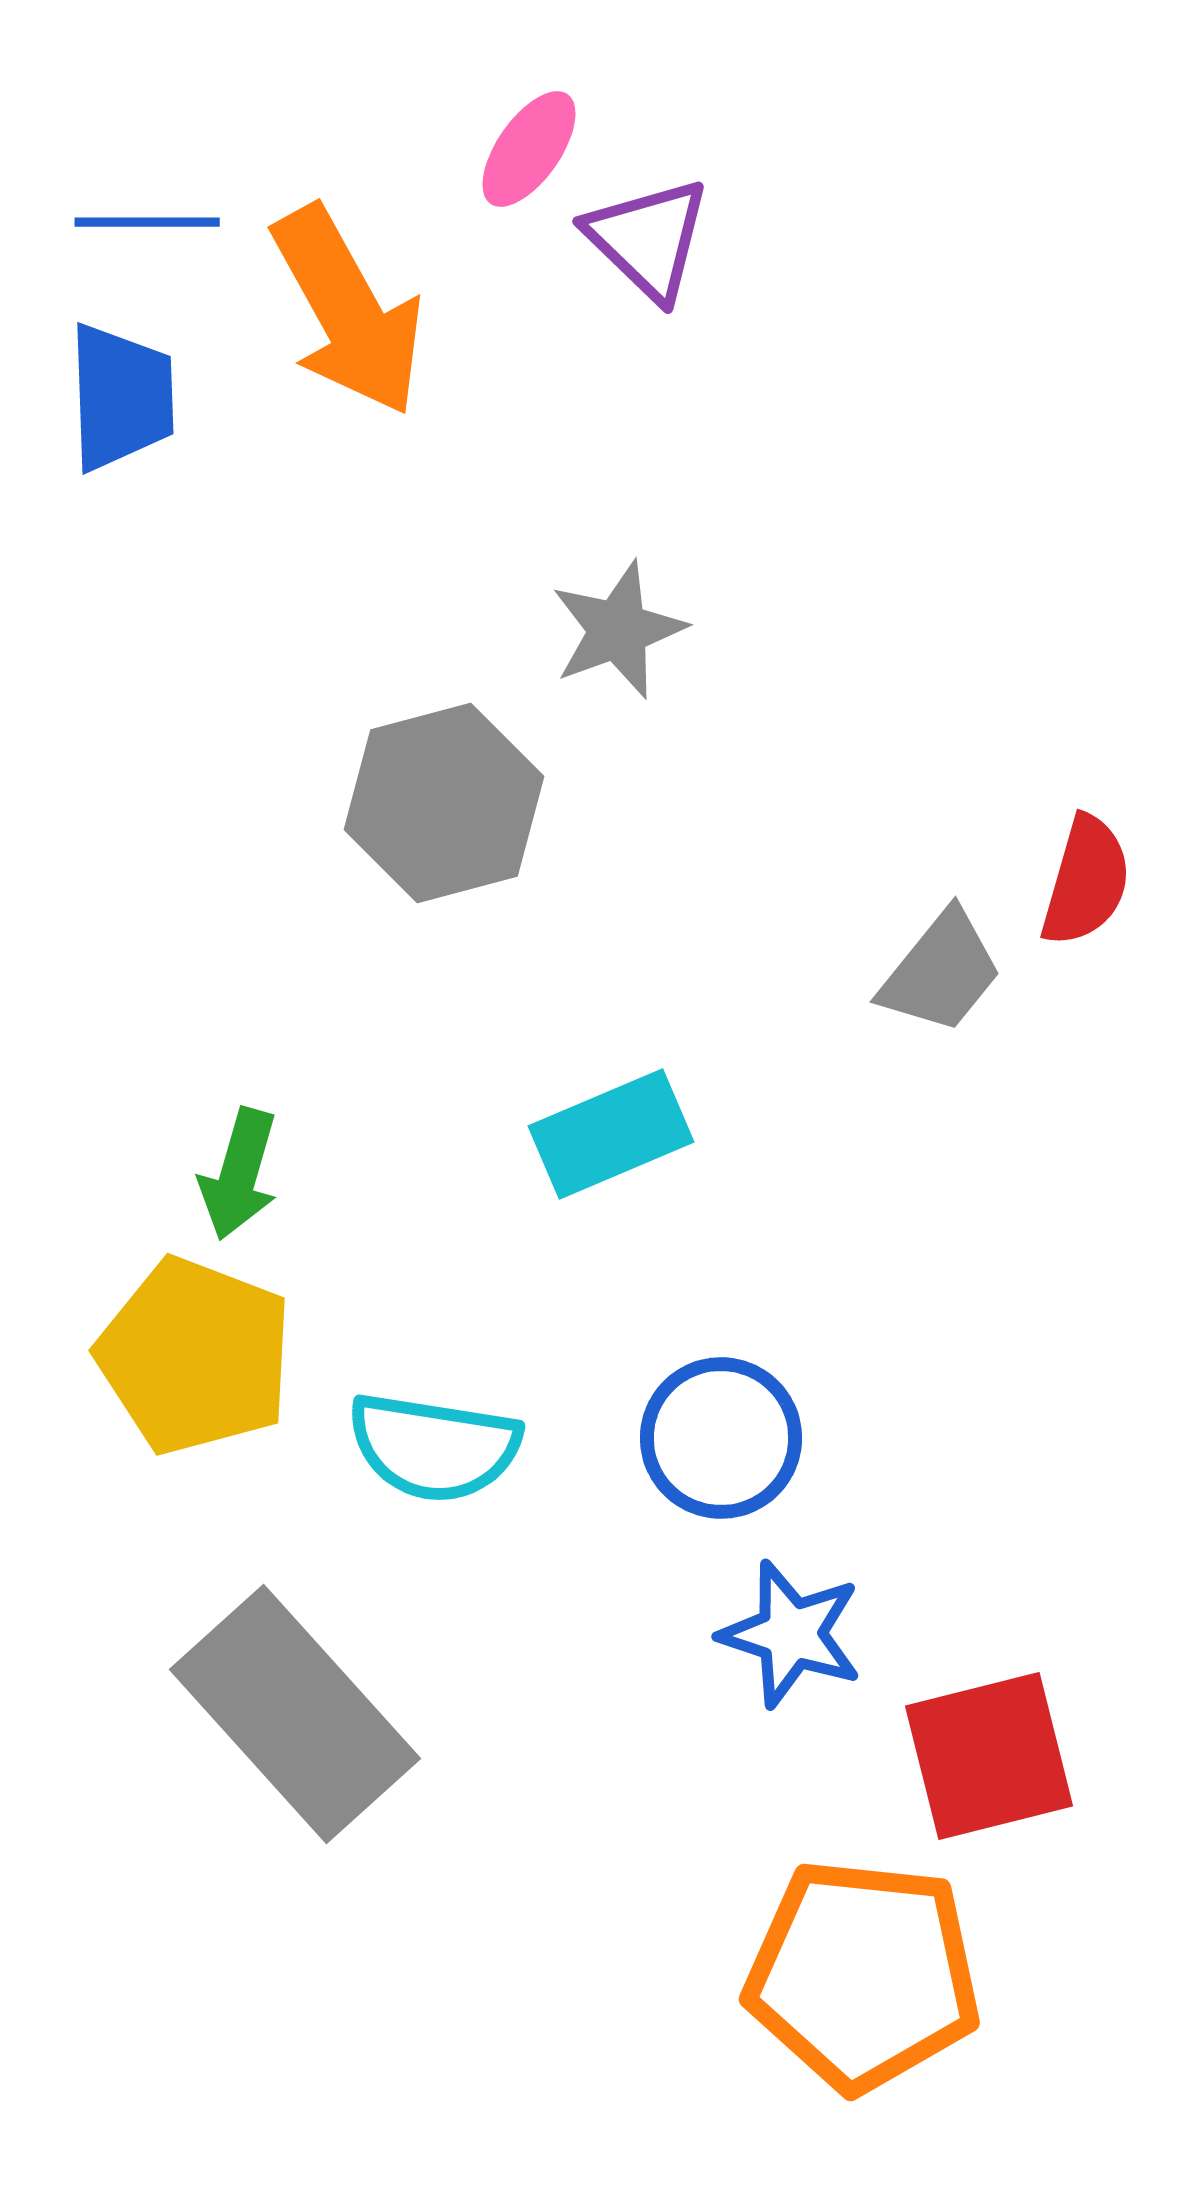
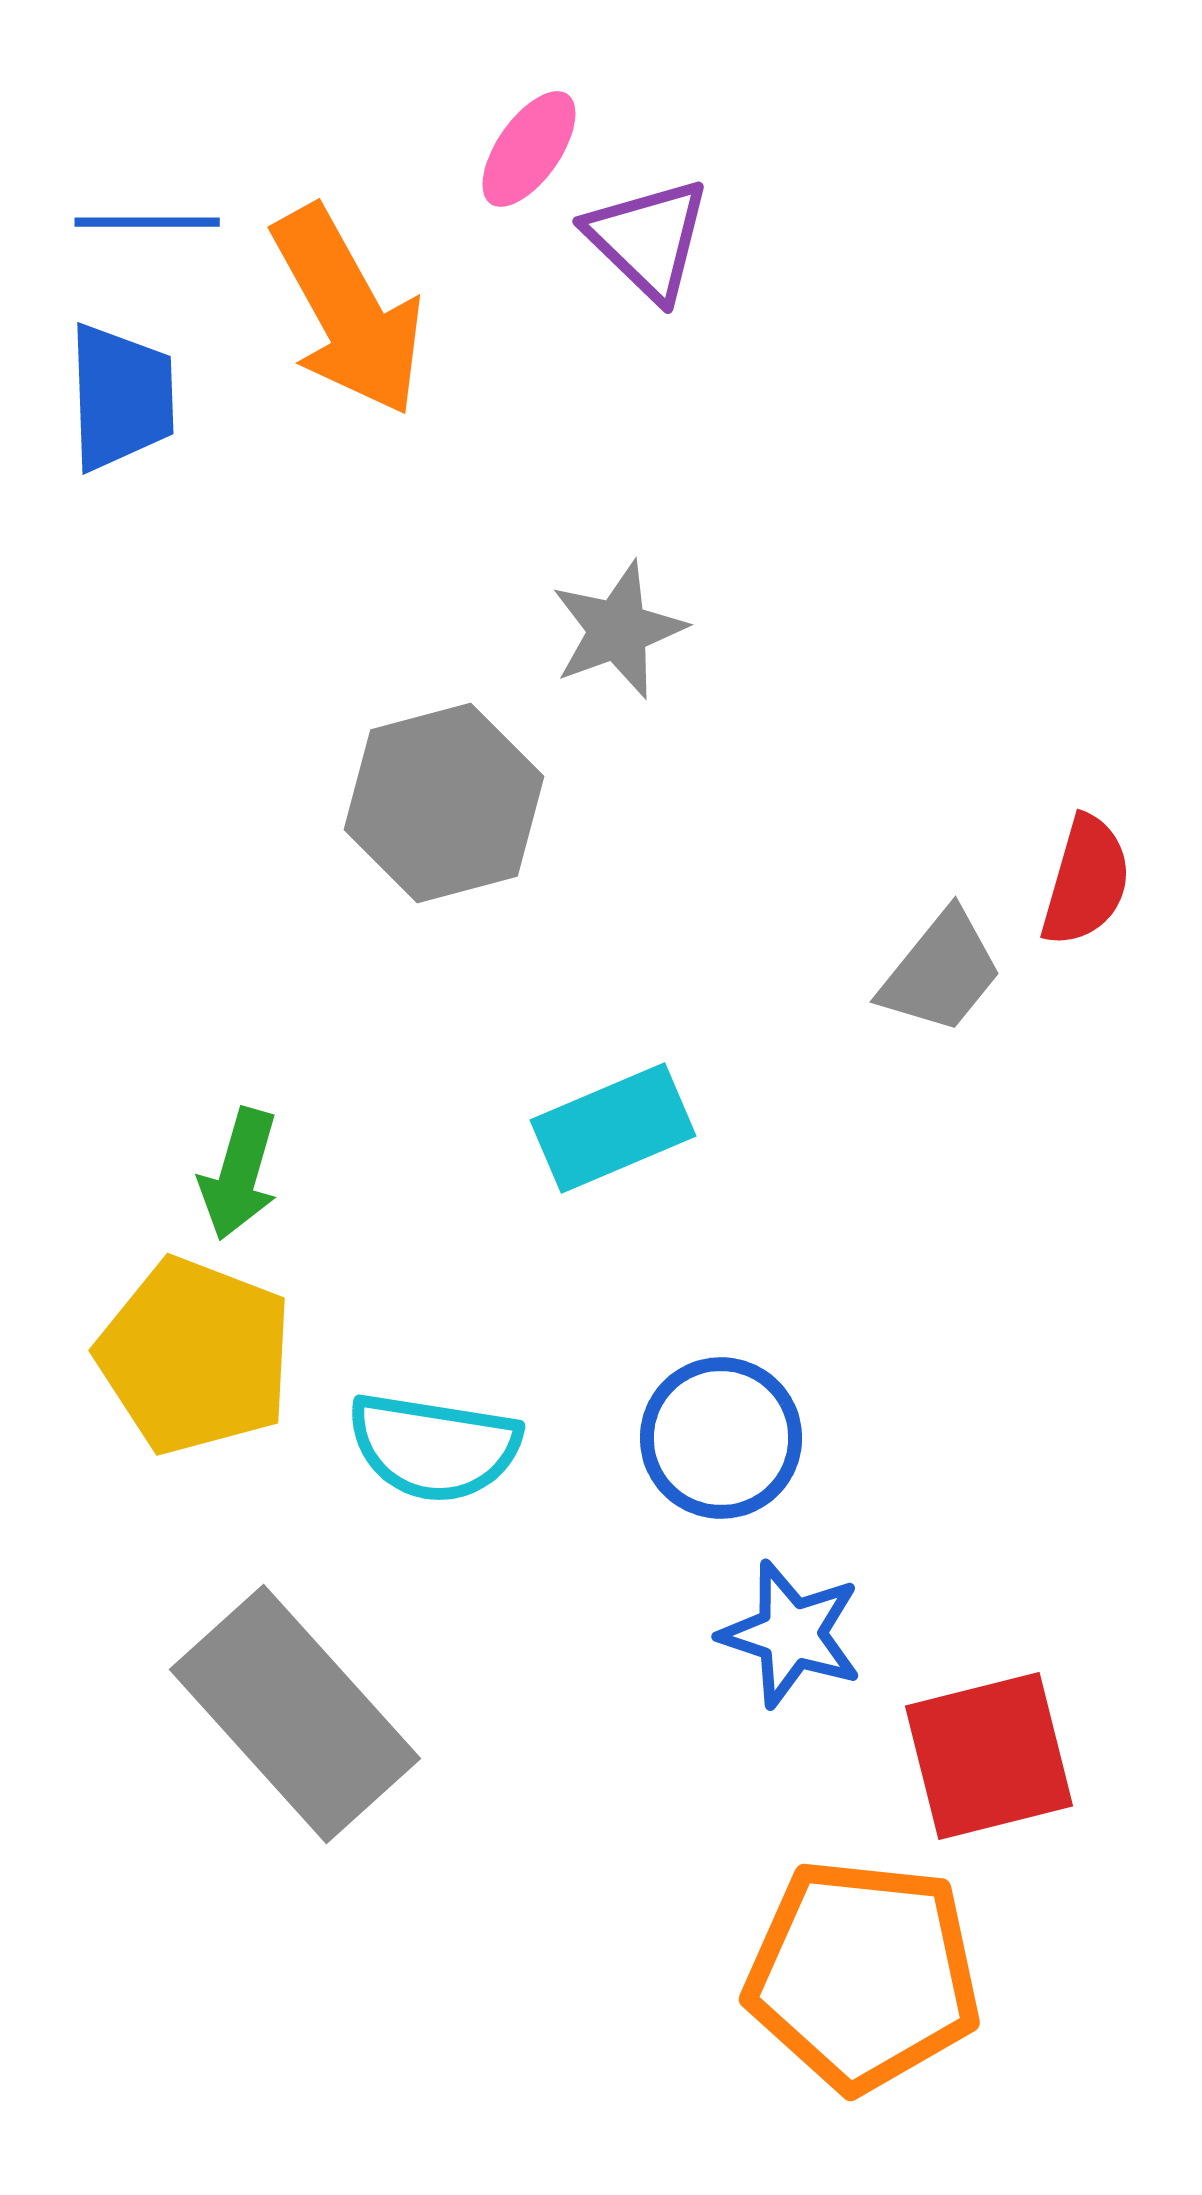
cyan rectangle: moved 2 px right, 6 px up
